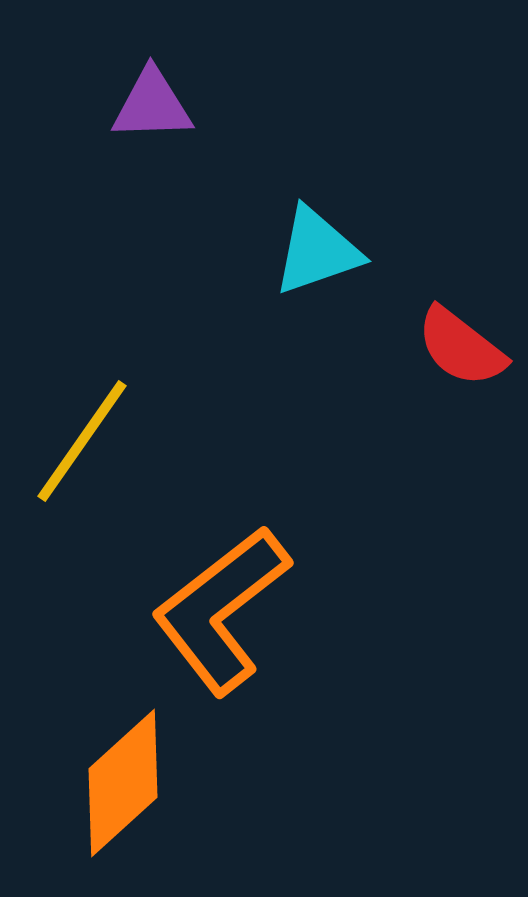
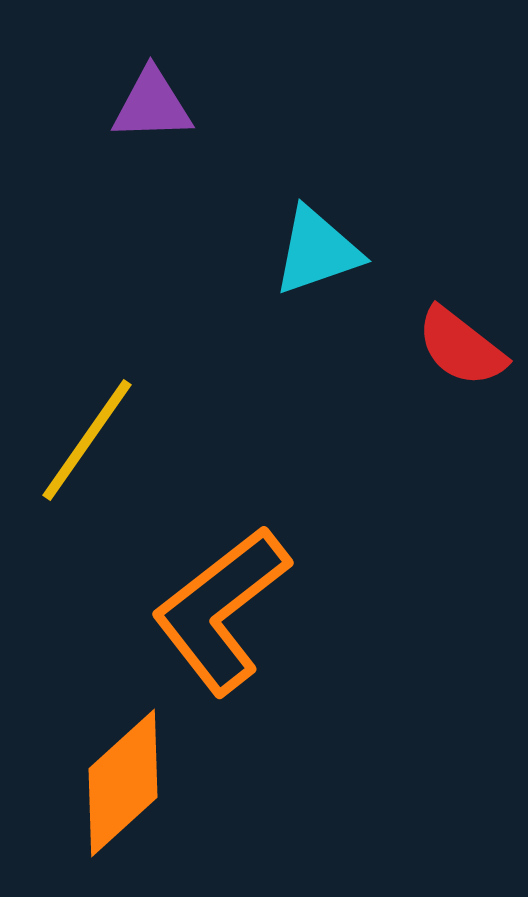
yellow line: moved 5 px right, 1 px up
